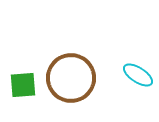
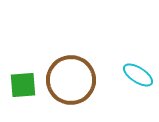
brown circle: moved 2 px down
